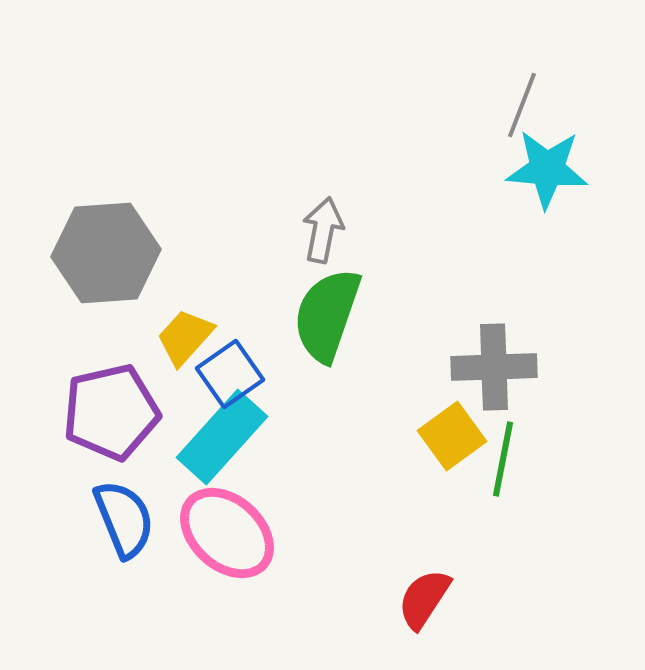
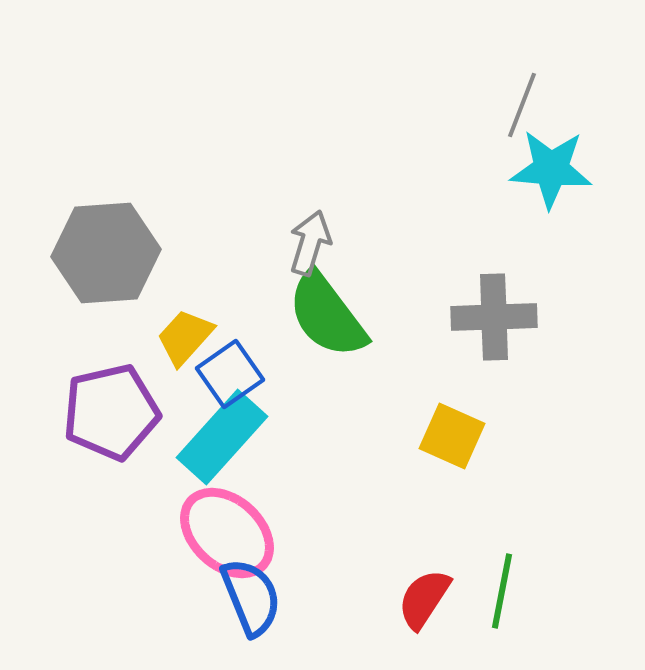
cyan star: moved 4 px right
gray arrow: moved 13 px left, 13 px down; rotated 6 degrees clockwise
green semicircle: rotated 56 degrees counterclockwise
gray cross: moved 50 px up
yellow square: rotated 30 degrees counterclockwise
green line: moved 1 px left, 132 px down
blue semicircle: moved 127 px right, 78 px down
